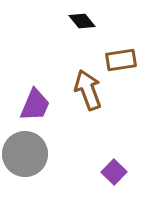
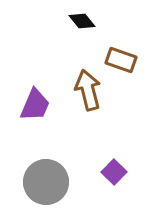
brown rectangle: rotated 28 degrees clockwise
brown arrow: rotated 6 degrees clockwise
gray circle: moved 21 px right, 28 px down
